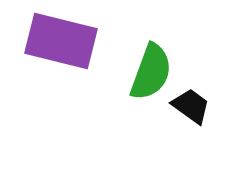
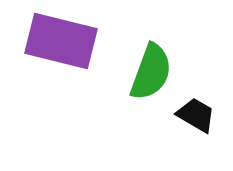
black trapezoid: moved 5 px right, 9 px down; rotated 6 degrees counterclockwise
